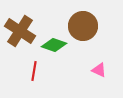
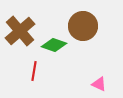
brown cross: rotated 16 degrees clockwise
pink triangle: moved 14 px down
